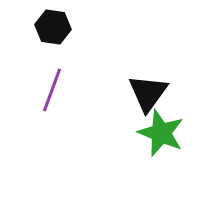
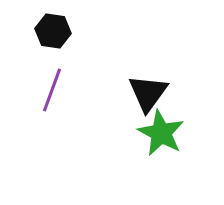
black hexagon: moved 4 px down
green star: rotated 6 degrees clockwise
